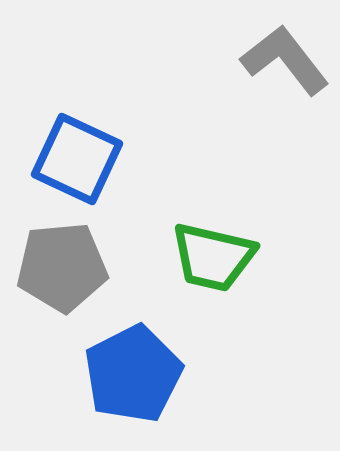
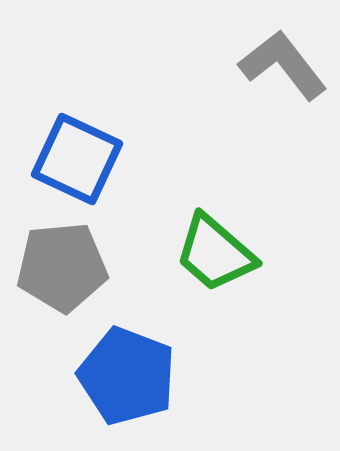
gray L-shape: moved 2 px left, 5 px down
green trapezoid: moved 2 px right, 4 px up; rotated 28 degrees clockwise
blue pentagon: moved 6 px left, 2 px down; rotated 24 degrees counterclockwise
